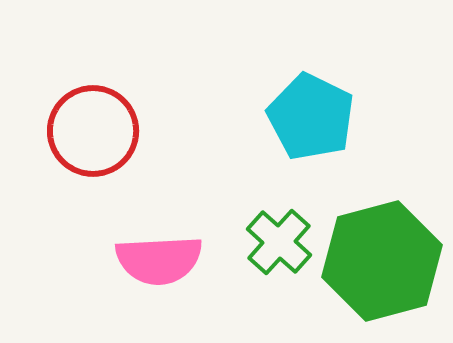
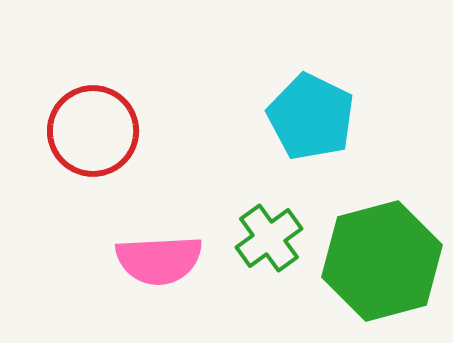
green cross: moved 10 px left, 4 px up; rotated 12 degrees clockwise
